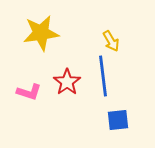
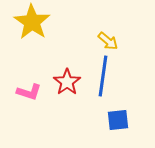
yellow star: moved 9 px left, 11 px up; rotated 30 degrees counterclockwise
yellow arrow: moved 3 px left; rotated 20 degrees counterclockwise
blue line: rotated 15 degrees clockwise
